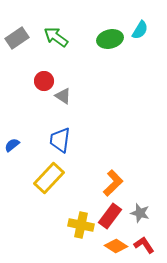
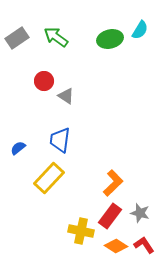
gray triangle: moved 3 px right
blue semicircle: moved 6 px right, 3 px down
yellow cross: moved 6 px down
